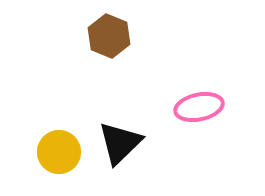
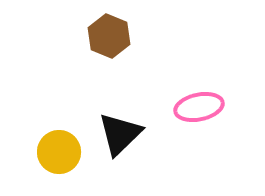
black triangle: moved 9 px up
